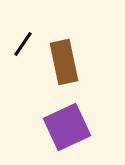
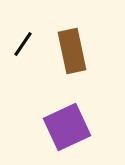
brown rectangle: moved 8 px right, 11 px up
